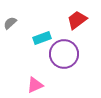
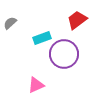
pink triangle: moved 1 px right
